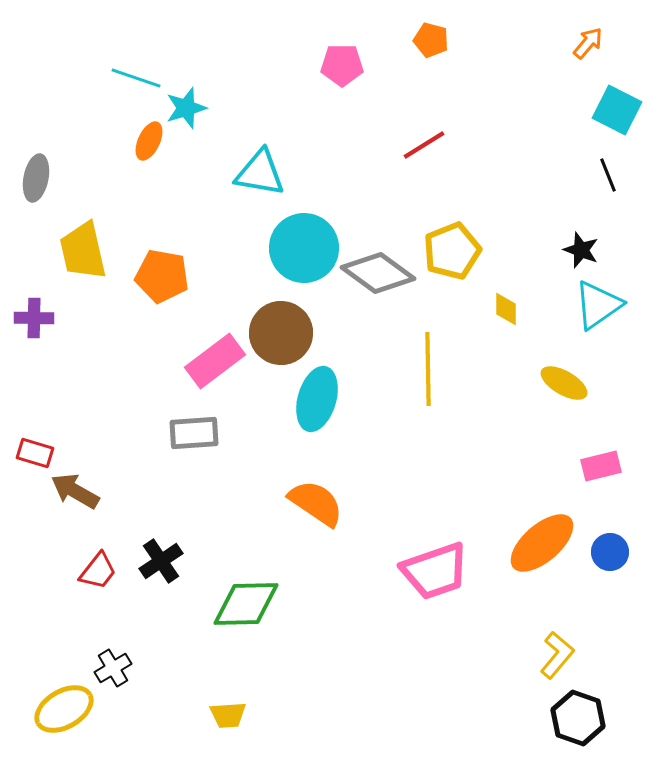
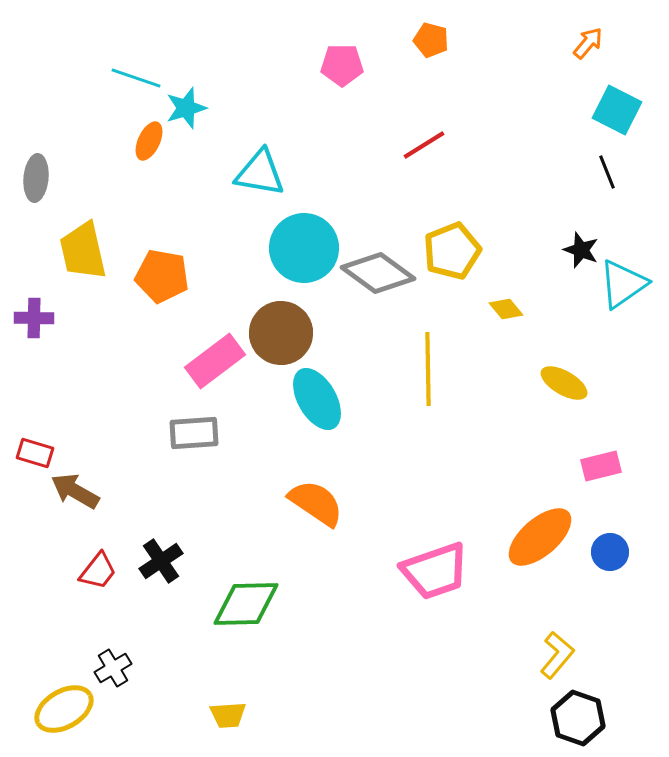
black line at (608, 175): moved 1 px left, 3 px up
gray ellipse at (36, 178): rotated 6 degrees counterclockwise
cyan triangle at (598, 305): moved 25 px right, 21 px up
yellow diamond at (506, 309): rotated 40 degrees counterclockwise
cyan ellipse at (317, 399): rotated 46 degrees counterclockwise
orange ellipse at (542, 543): moved 2 px left, 6 px up
